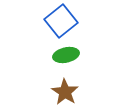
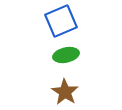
blue square: rotated 16 degrees clockwise
